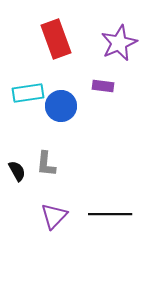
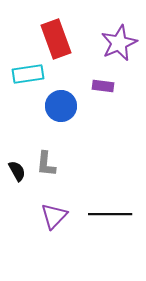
cyan rectangle: moved 19 px up
